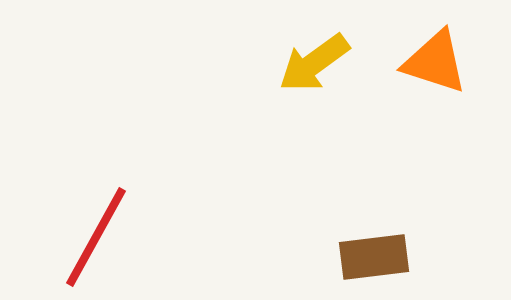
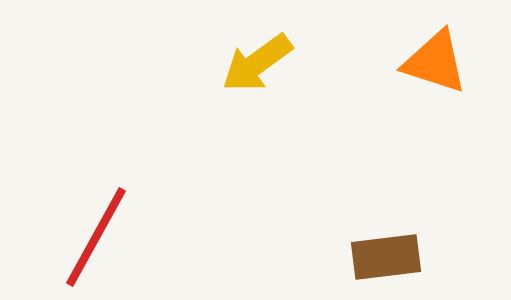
yellow arrow: moved 57 px left
brown rectangle: moved 12 px right
